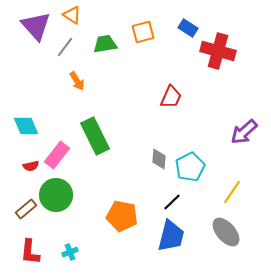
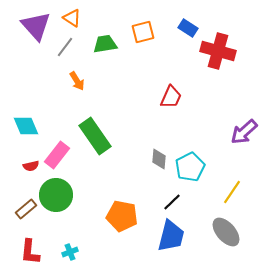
orange triangle: moved 3 px down
green rectangle: rotated 9 degrees counterclockwise
